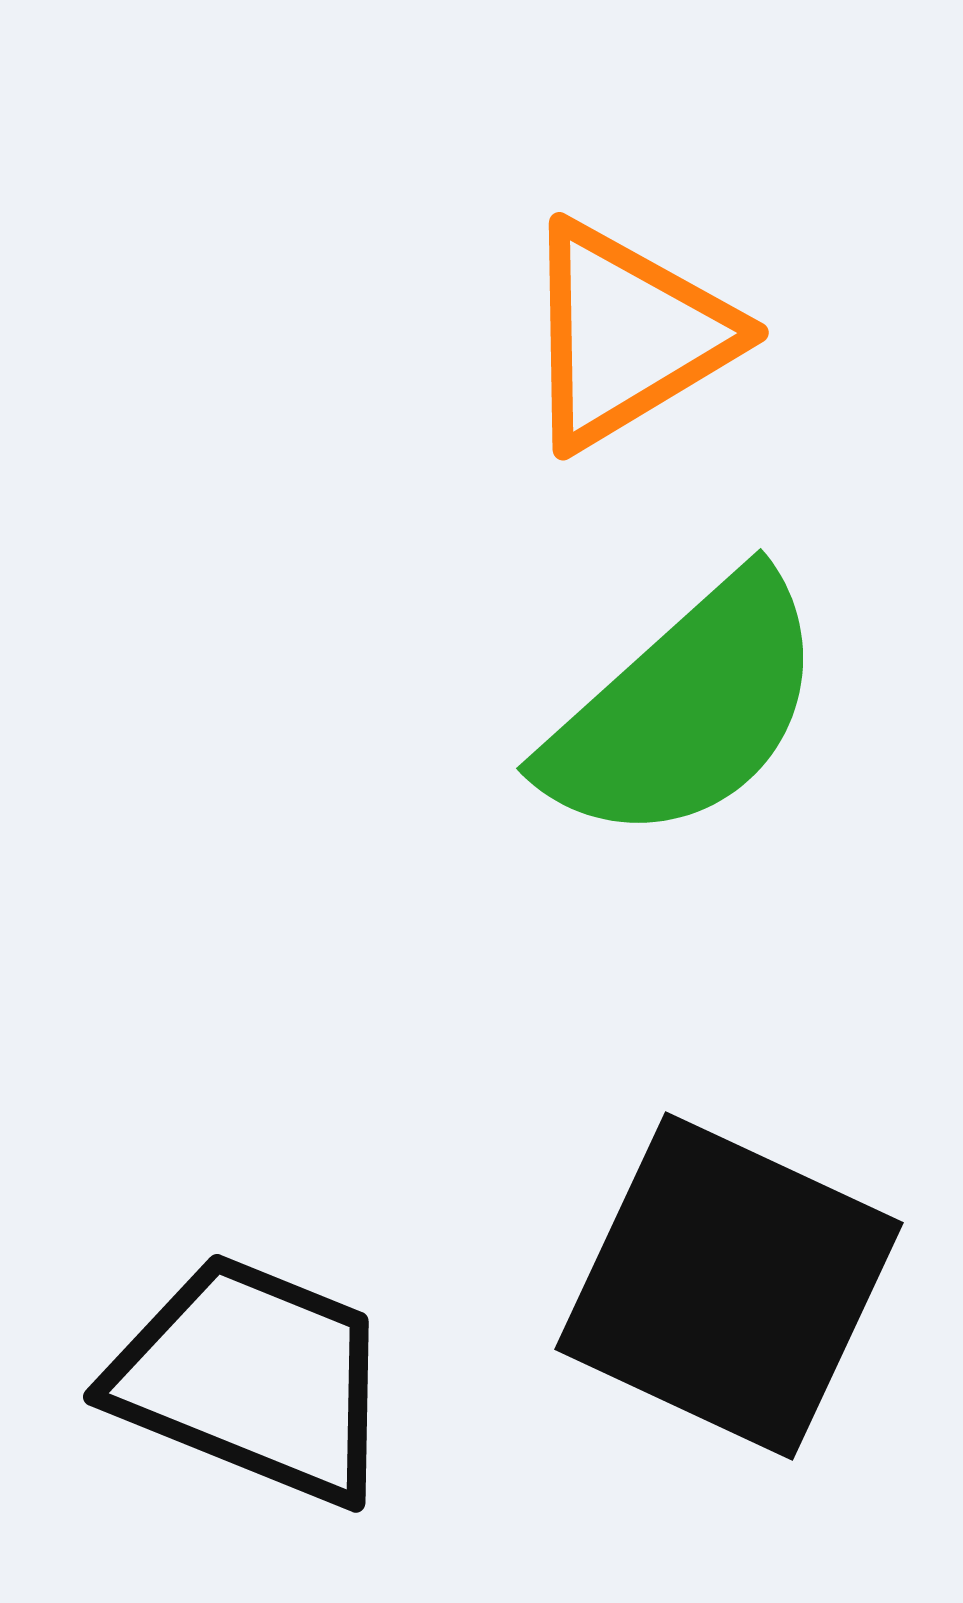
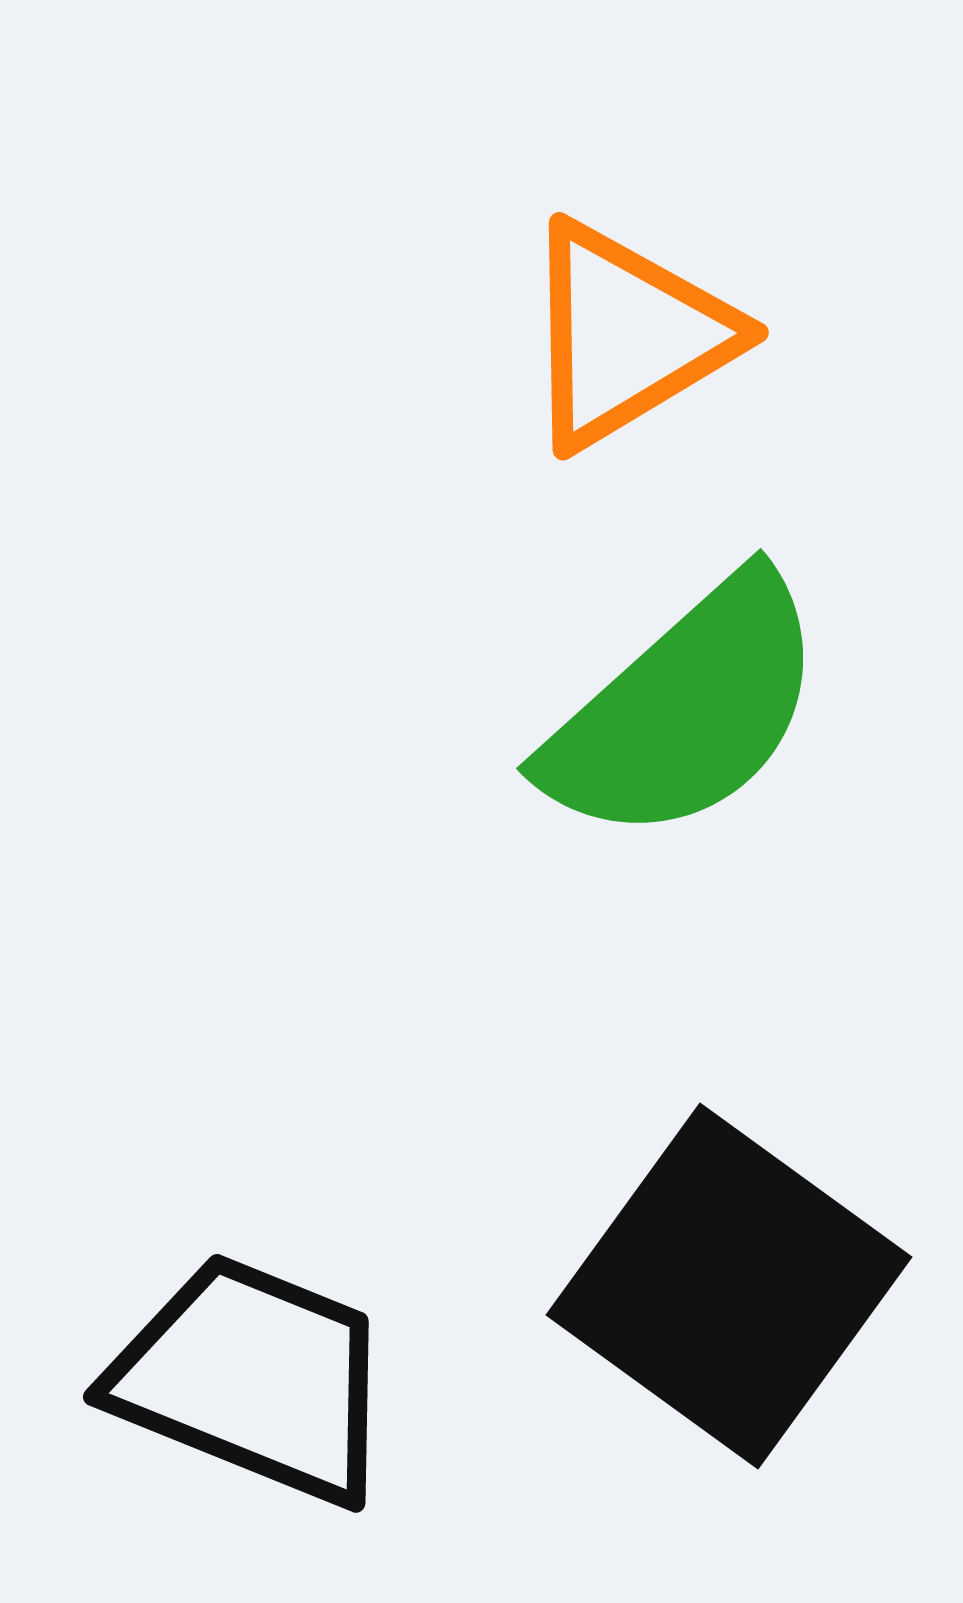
black square: rotated 11 degrees clockwise
